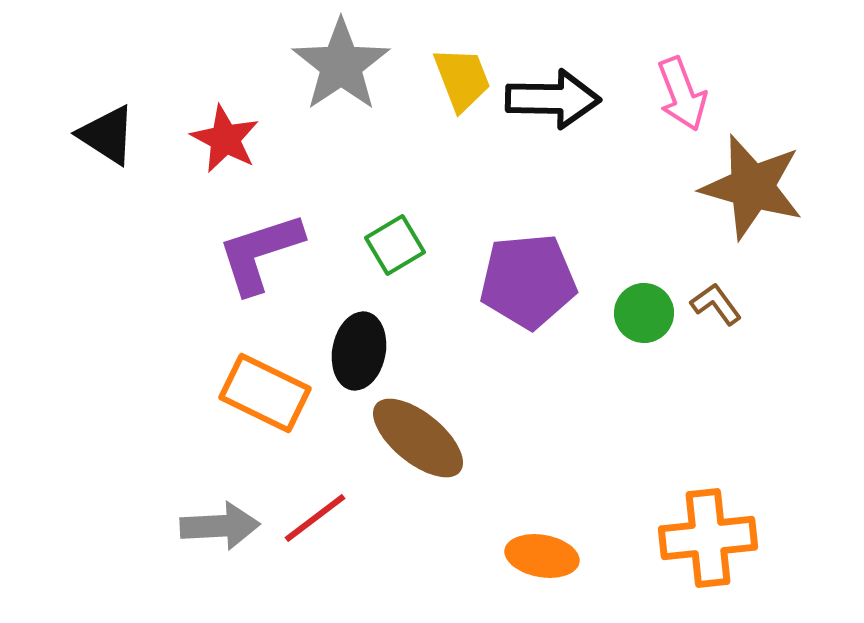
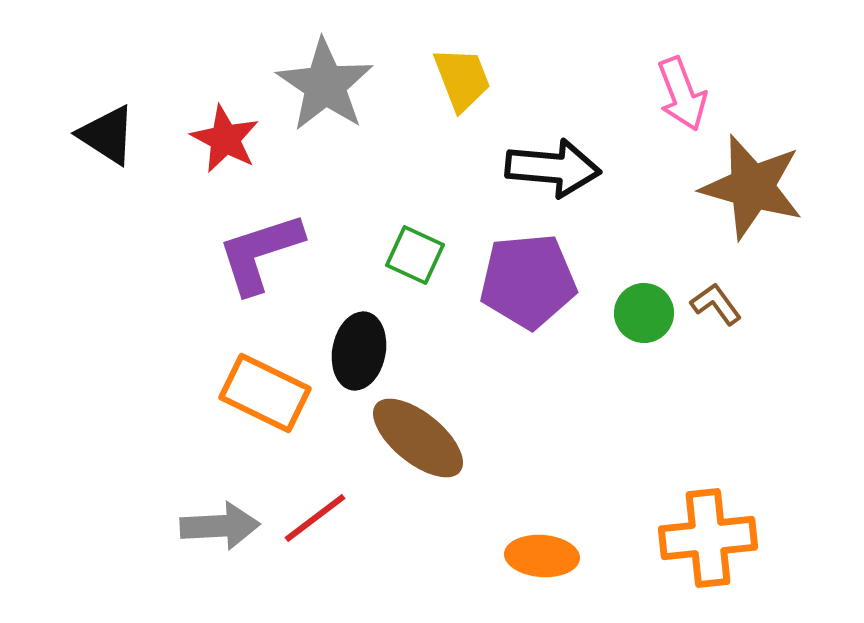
gray star: moved 16 px left, 20 px down; rotated 4 degrees counterclockwise
black arrow: moved 69 px down; rotated 4 degrees clockwise
green square: moved 20 px right, 10 px down; rotated 34 degrees counterclockwise
orange ellipse: rotated 6 degrees counterclockwise
